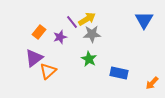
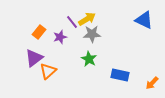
blue triangle: rotated 36 degrees counterclockwise
blue rectangle: moved 1 px right, 2 px down
